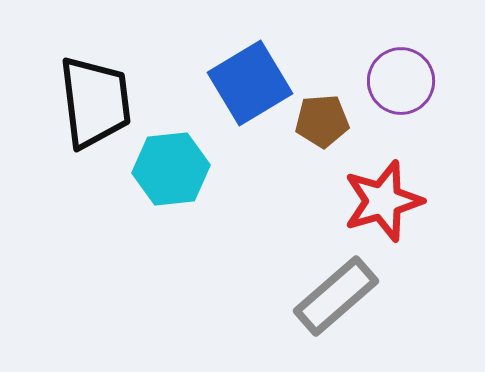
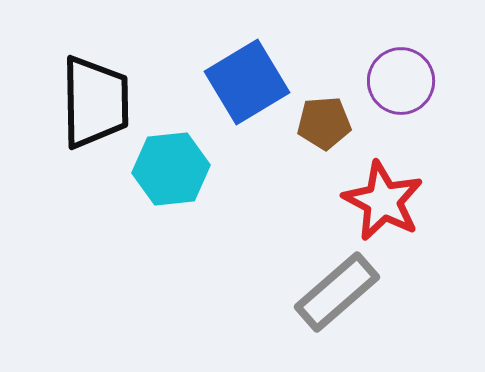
blue square: moved 3 px left, 1 px up
black trapezoid: rotated 6 degrees clockwise
brown pentagon: moved 2 px right, 2 px down
red star: rotated 28 degrees counterclockwise
gray rectangle: moved 1 px right, 4 px up
